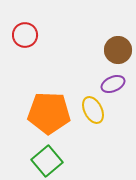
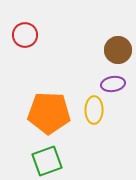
purple ellipse: rotated 15 degrees clockwise
yellow ellipse: moved 1 px right; rotated 28 degrees clockwise
green square: rotated 20 degrees clockwise
